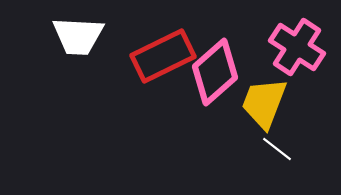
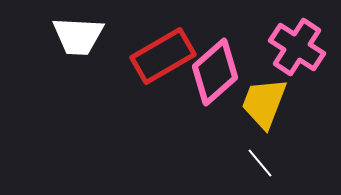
red rectangle: rotated 4 degrees counterclockwise
white line: moved 17 px left, 14 px down; rotated 12 degrees clockwise
